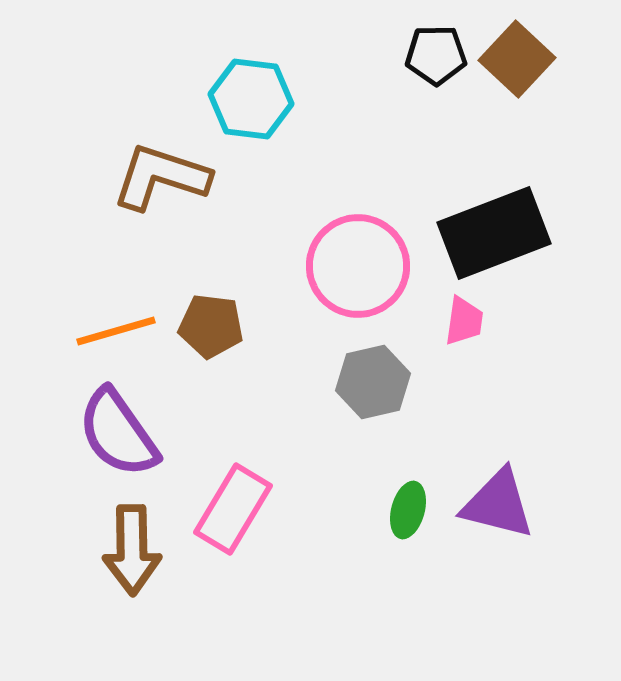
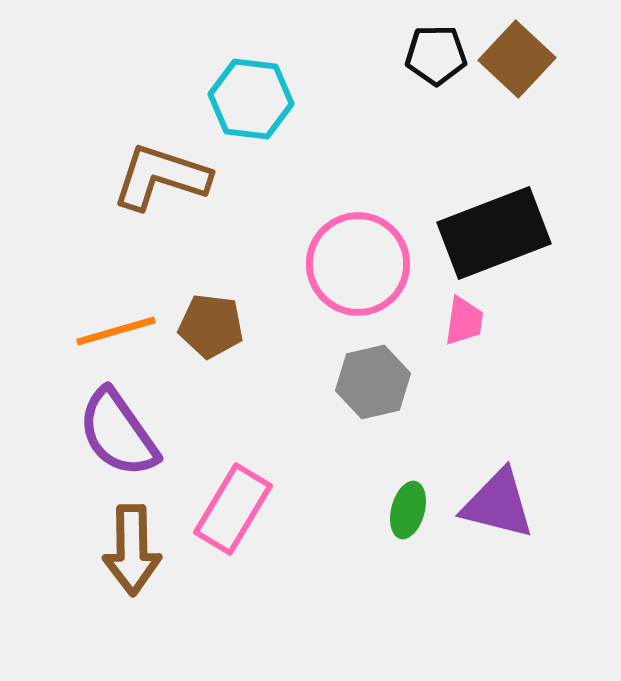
pink circle: moved 2 px up
